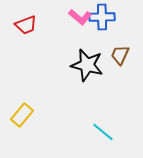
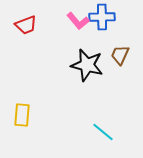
pink L-shape: moved 2 px left, 4 px down; rotated 10 degrees clockwise
yellow rectangle: rotated 35 degrees counterclockwise
